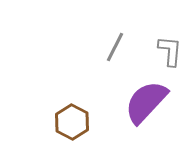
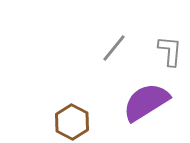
gray line: moved 1 px left, 1 px down; rotated 12 degrees clockwise
purple semicircle: rotated 15 degrees clockwise
